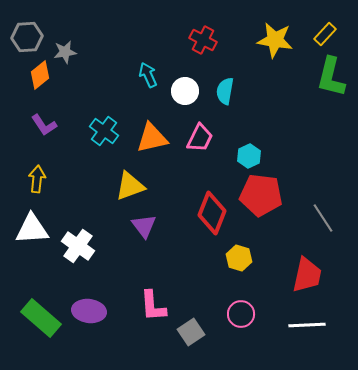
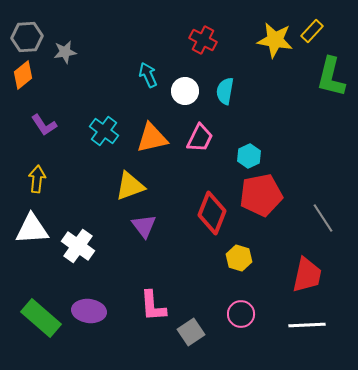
yellow rectangle: moved 13 px left, 3 px up
orange diamond: moved 17 px left
red pentagon: rotated 18 degrees counterclockwise
